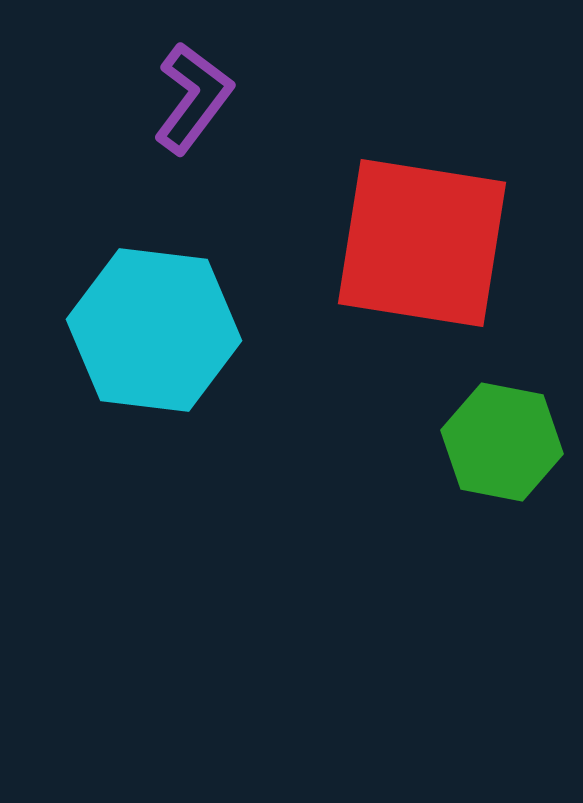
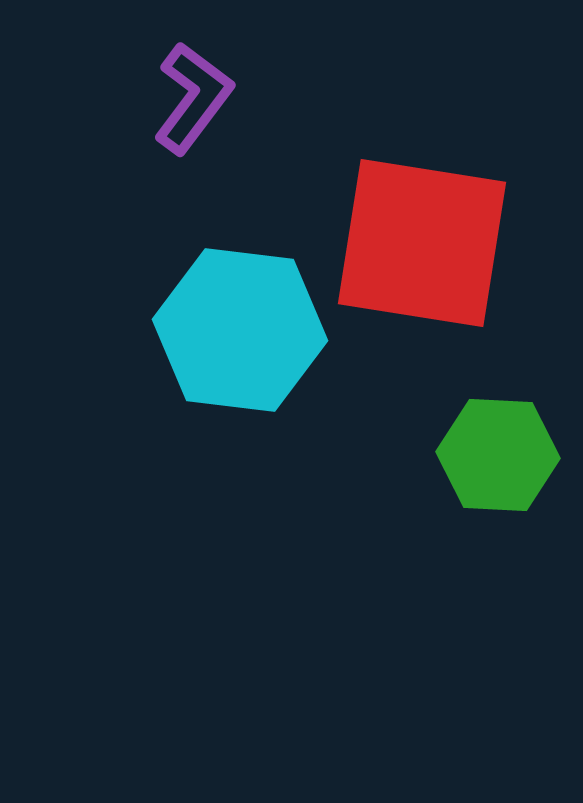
cyan hexagon: moved 86 px right
green hexagon: moved 4 px left, 13 px down; rotated 8 degrees counterclockwise
